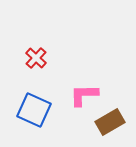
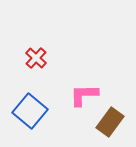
blue square: moved 4 px left, 1 px down; rotated 16 degrees clockwise
brown rectangle: rotated 24 degrees counterclockwise
